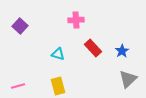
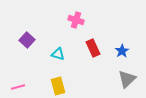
pink cross: rotated 21 degrees clockwise
purple square: moved 7 px right, 14 px down
red rectangle: rotated 18 degrees clockwise
gray triangle: moved 1 px left
pink line: moved 1 px down
